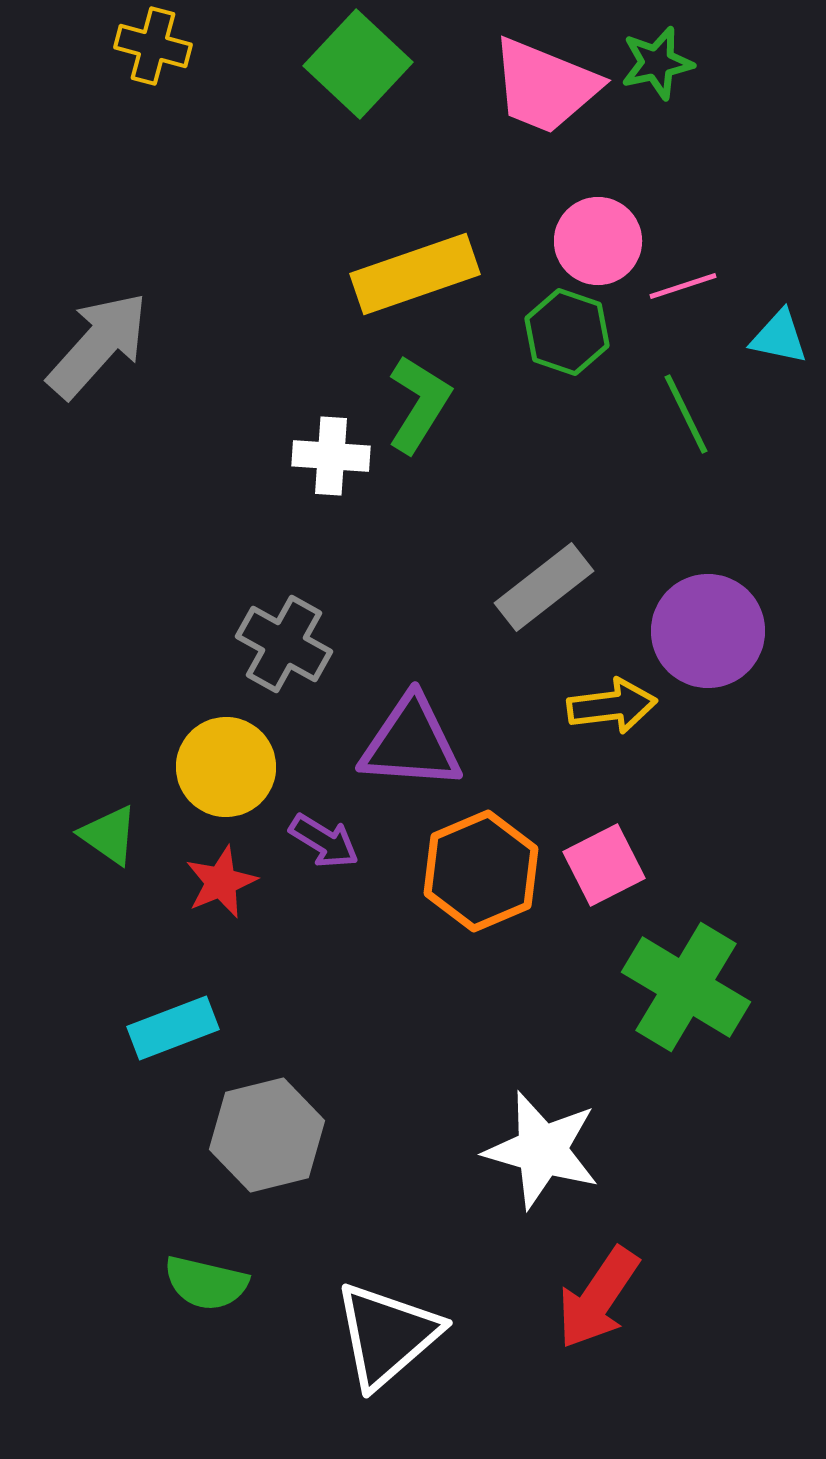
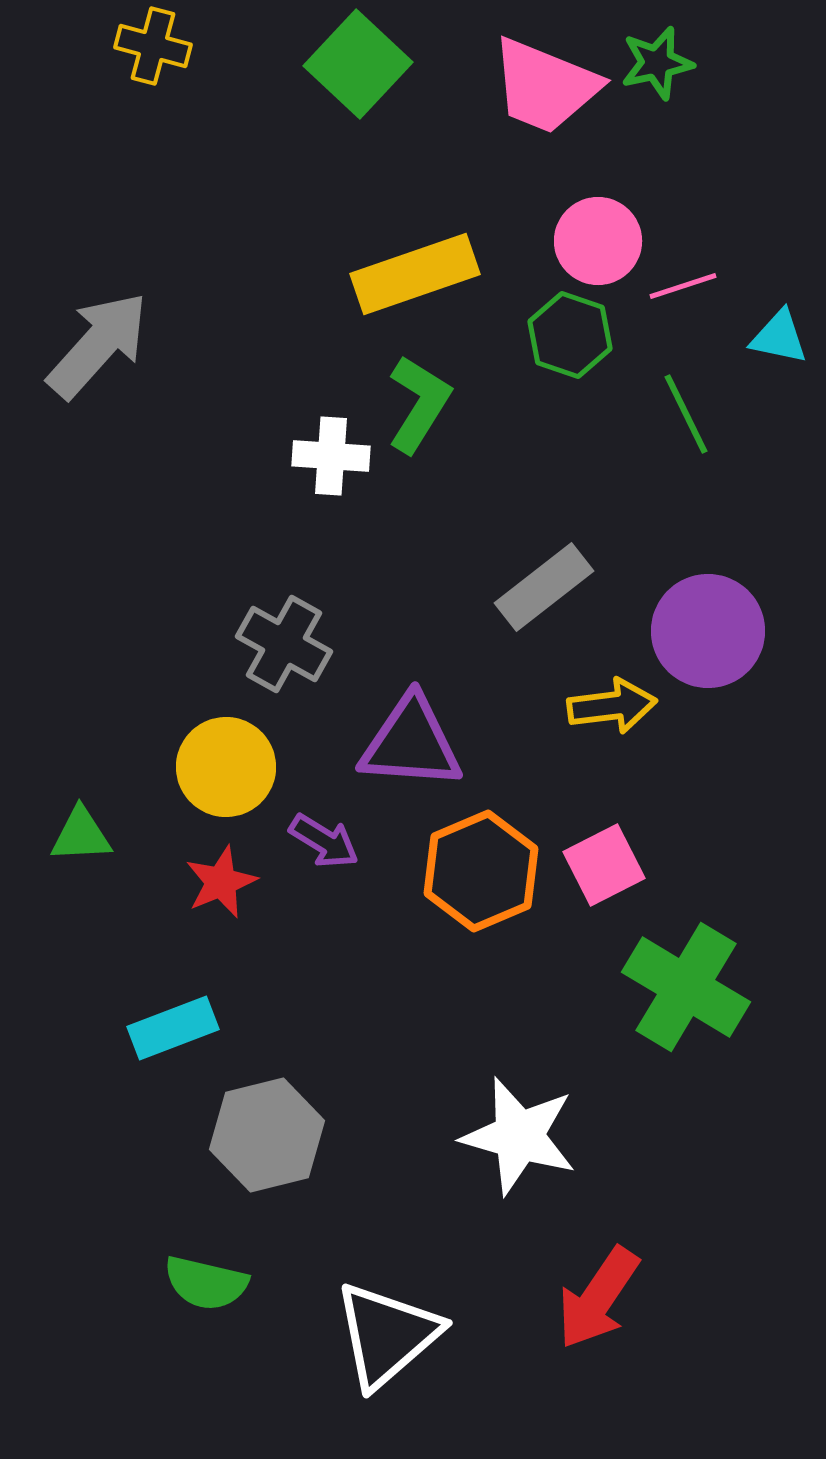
green hexagon: moved 3 px right, 3 px down
green triangle: moved 28 px left; rotated 38 degrees counterclockwise
white star: moved 23 px left, 14 px up
